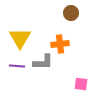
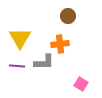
brown circle: moved 3 px left, 3 px down
gray L-shape: moved 1 px right
pink square: rotated 24 degrees clockwise
